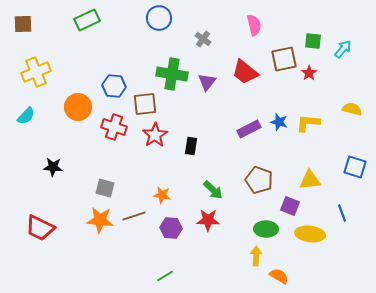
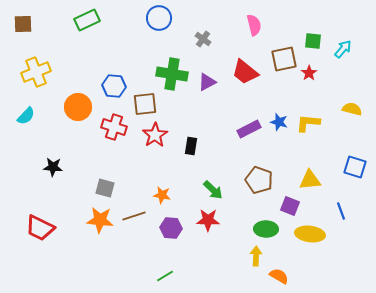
purple triangle at (207, 82): rotated 24 degrees clockwise
blue line at (342, 213): moved 1 px left, 2 px up
